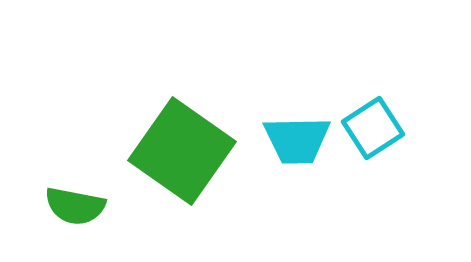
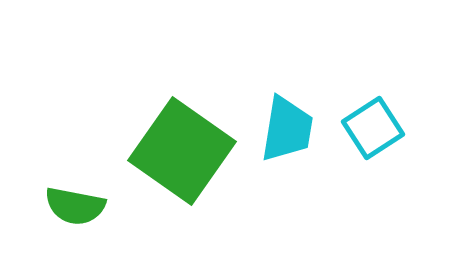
cyan trapezoid: moved 10 px left, 11 px up; rotated 80 degrees counterclockwise
